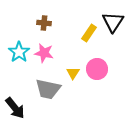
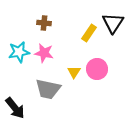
black triangle: moved 1 px down
cyan star: rotated 25 degrees clockwise
yellow triangle: moved 1 px right, 1 px up
